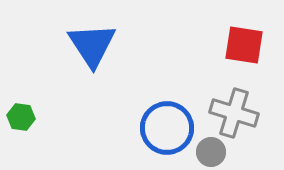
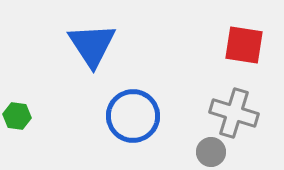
green hexagon: moved 4 px left, 1 px up
blue circle: moved 34 px left, 12 px up
